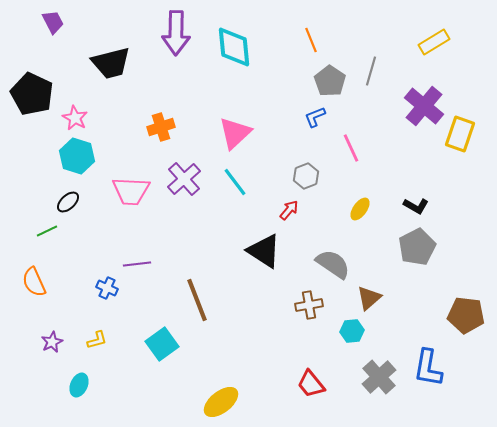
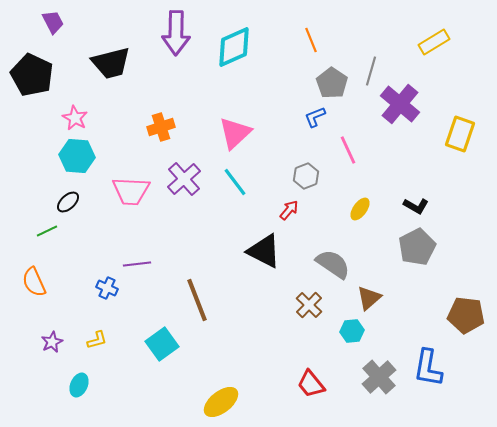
cyan diamond at (234, 47): rotated 72 degrees clockwise
gray pentagon at (330, 81): moved 2 px right, 2 px down
black pentagon at (32, 94): moved 19 px up
purple cross at (424, 106): moved 24 px left, 2 px up
pink line at (351, 148): moved 3 px left, 2 px down
cyan hexagon at (77, 156): rotated 12 degrees counterclockwise
black triangle at (264, 251): rotated 6 degrees counterclockwise
brown cross at (309, 305): rotated 36 degrees counterclockwise
